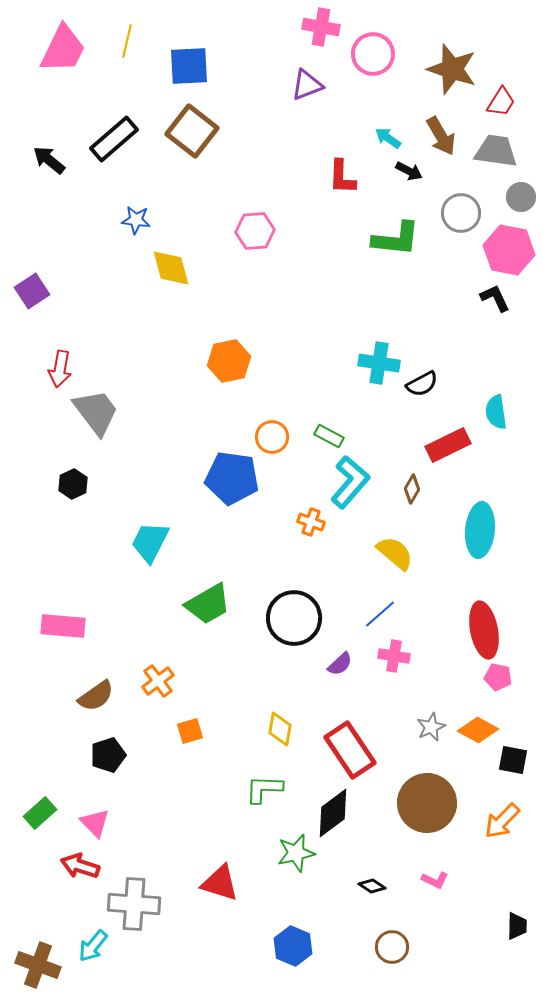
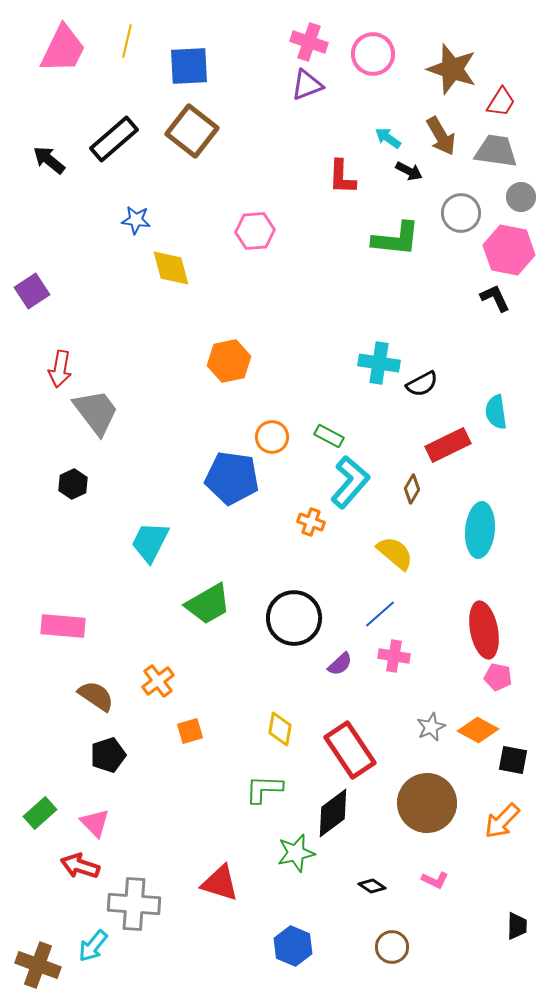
pink cross at (321, 27): moved 12 px left, 15 px down; rotated 9 degrees clockwise
brown semicircle at (96, 696): rotated 111 degrees counterclockwise
